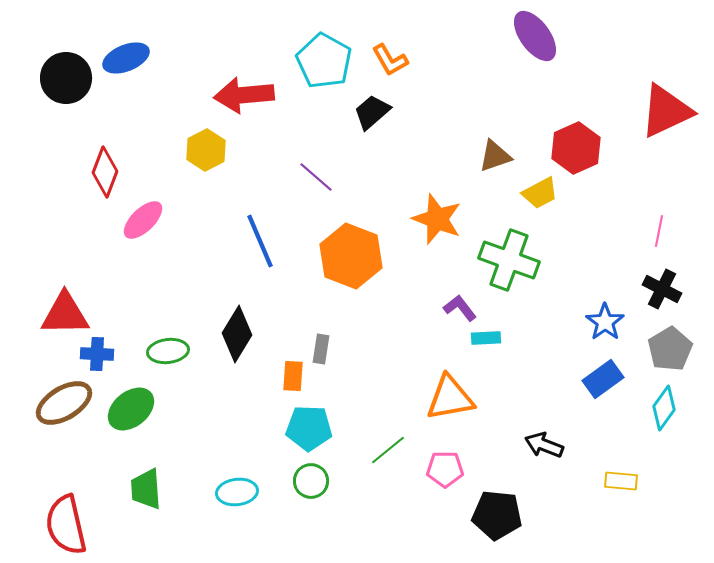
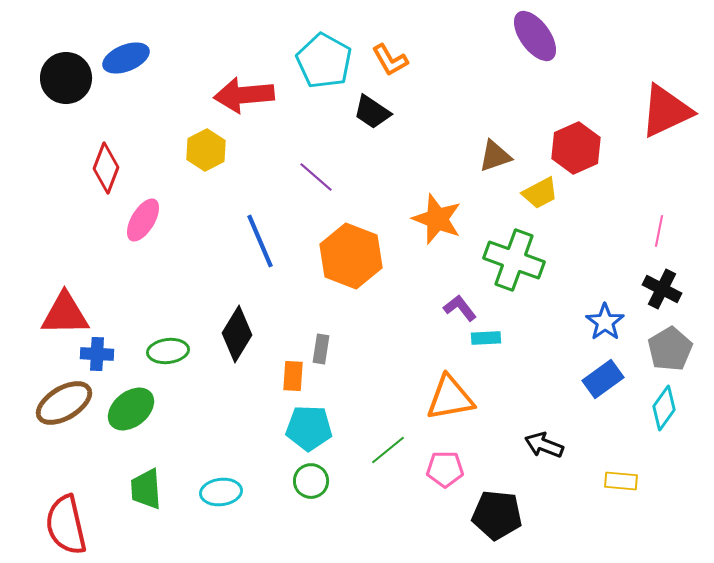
black trapezoid at (372, 112): rotated 105 degrees counterclockwise
red diamond at (105, 172): moved 1 px right, 4 px up
pink ellipse at (143, 220): rotated 15 degrees counterclockwise
green cross at (509, 260): moved 5 px right
cyan ellipse at (237, 492): moved 16 px left
